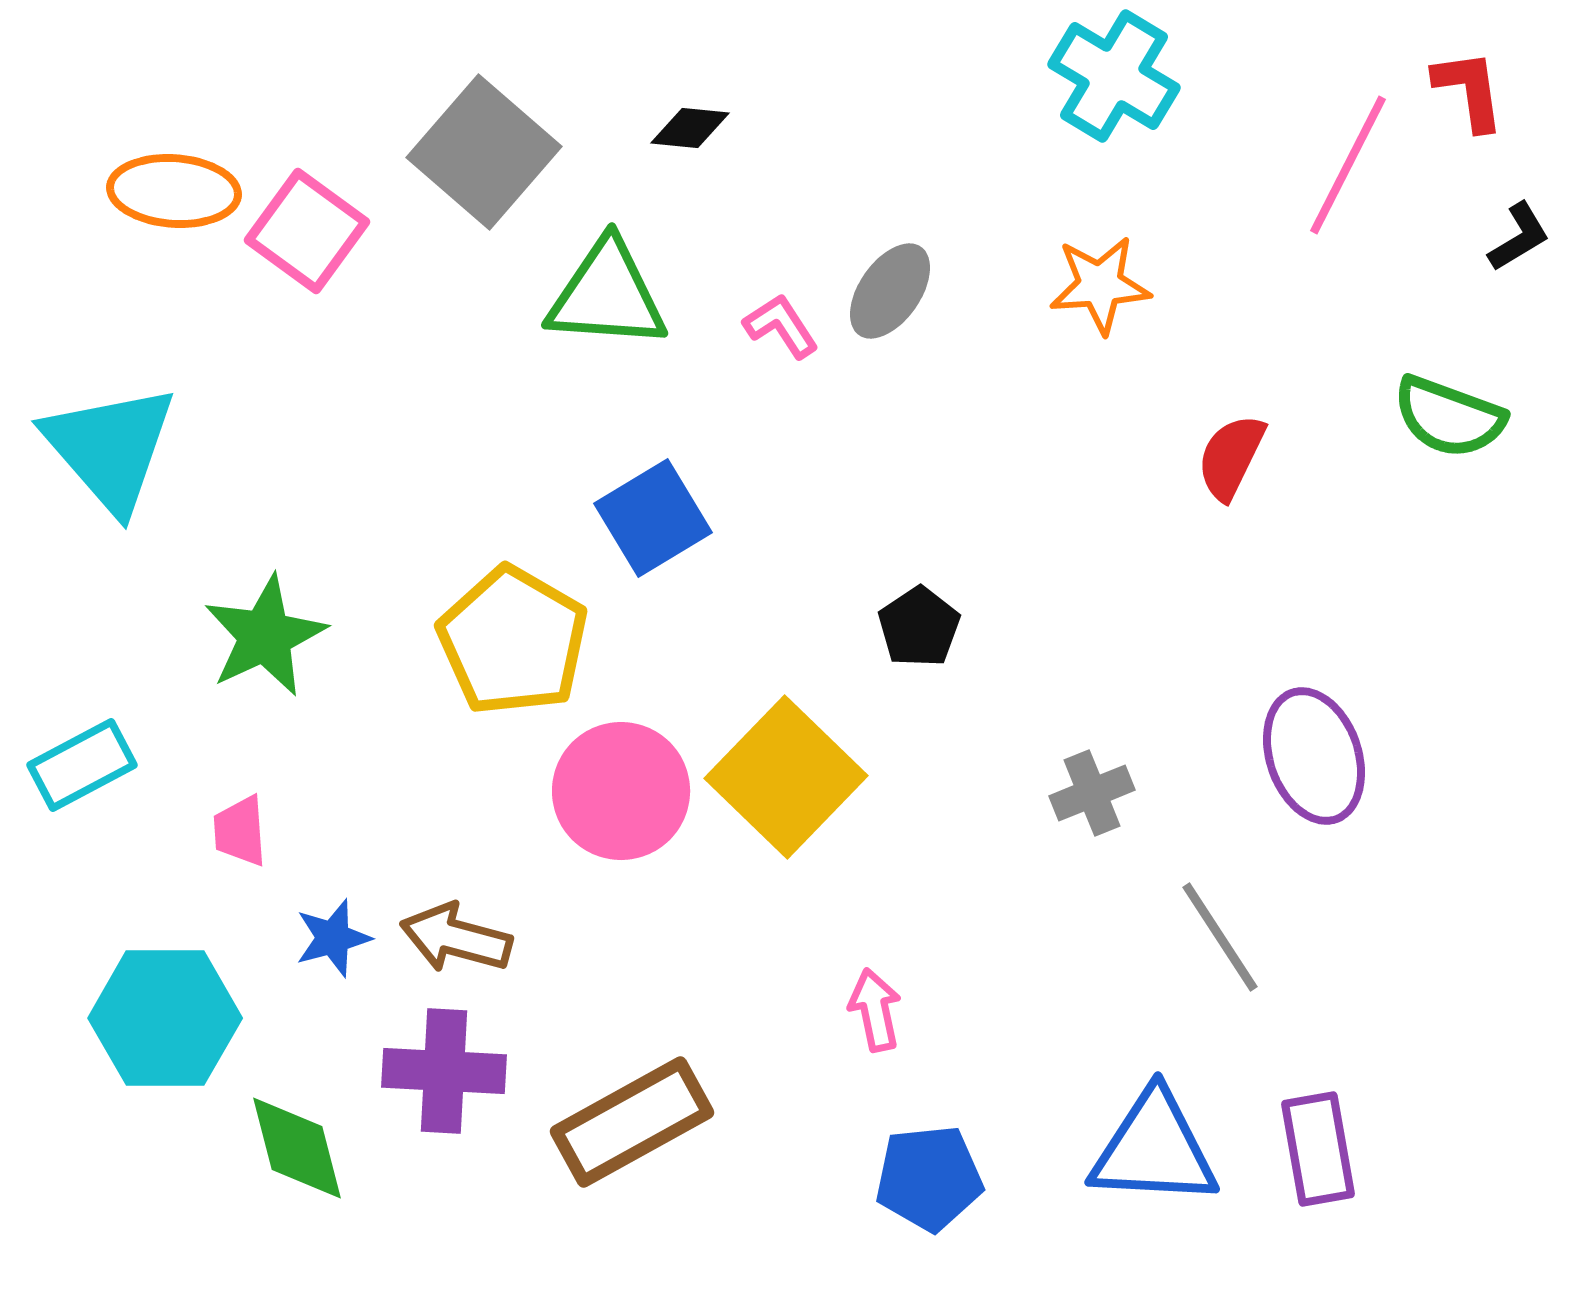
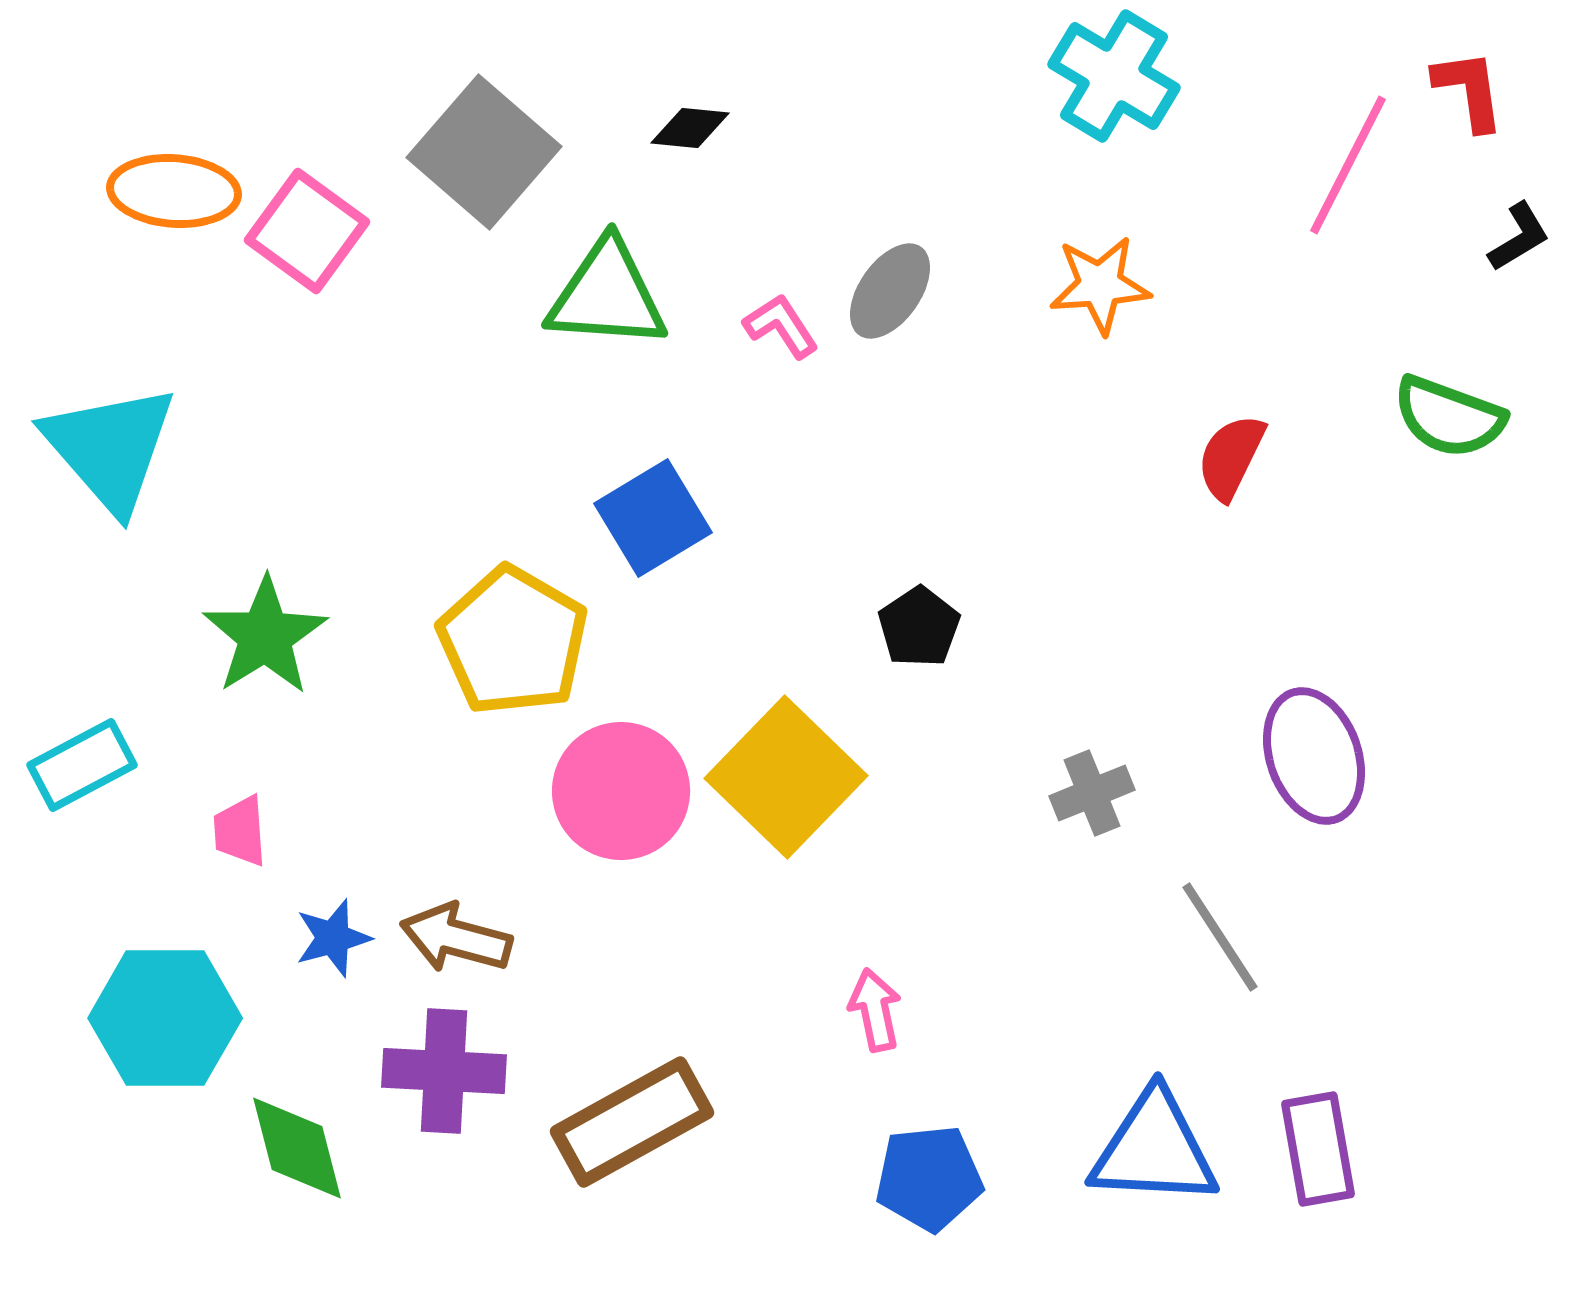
green star: rotated 7 degrees counterclockwise
